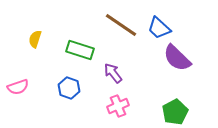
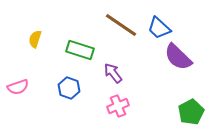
purple semicircle: moved 1 px right, 1 px up
green pentagon: moved 16 px right
